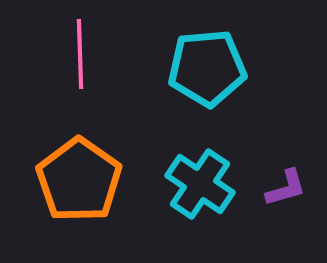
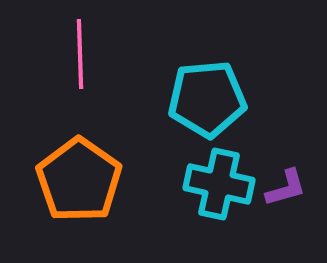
cyan pentagon: moved 31 px down
cyan cross: moved 19 px right; rotated 22 degrees counterclockwise
